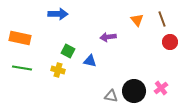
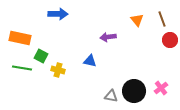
red circle: moved 2 px up
green square: moved 27 px left, 5 px down
